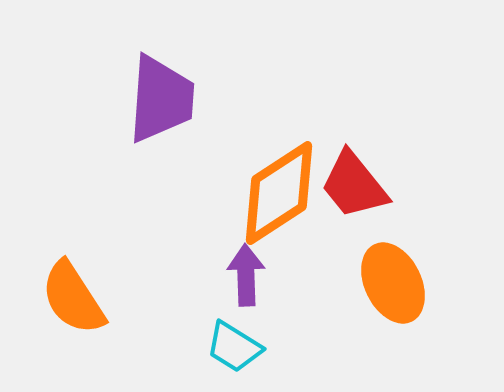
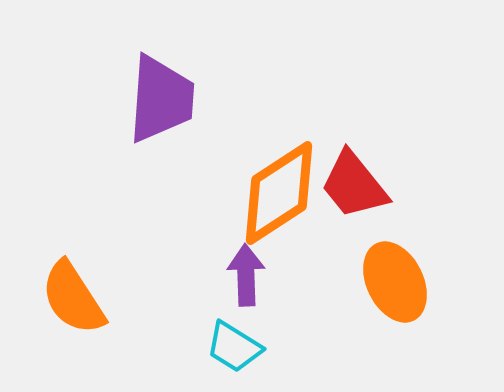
orange ellipse: moved 2 px right, 1 px up
